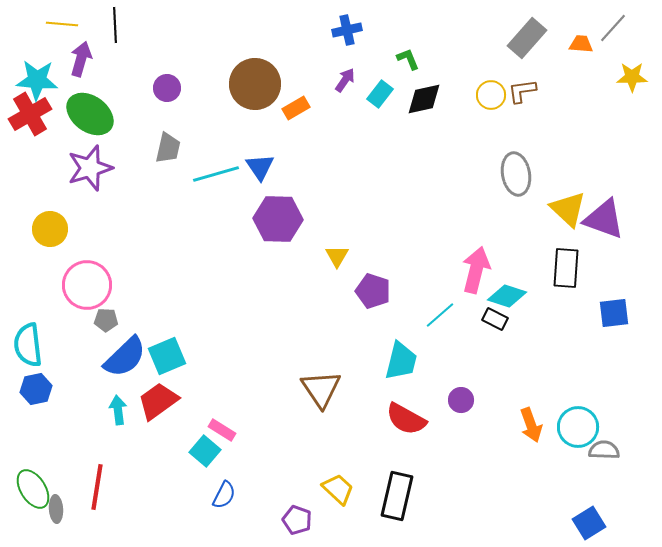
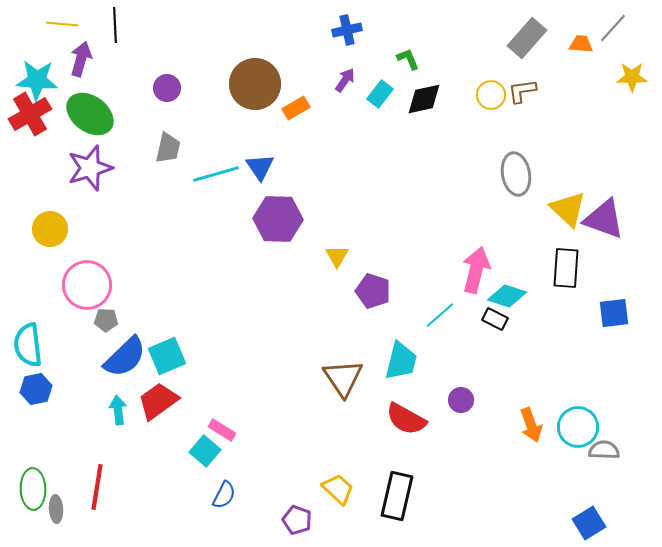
brown triangle at (321, 389): moved 22 px right, 11 px up
green ellipse at (33, 489): rotated 30 degrees clockwise
